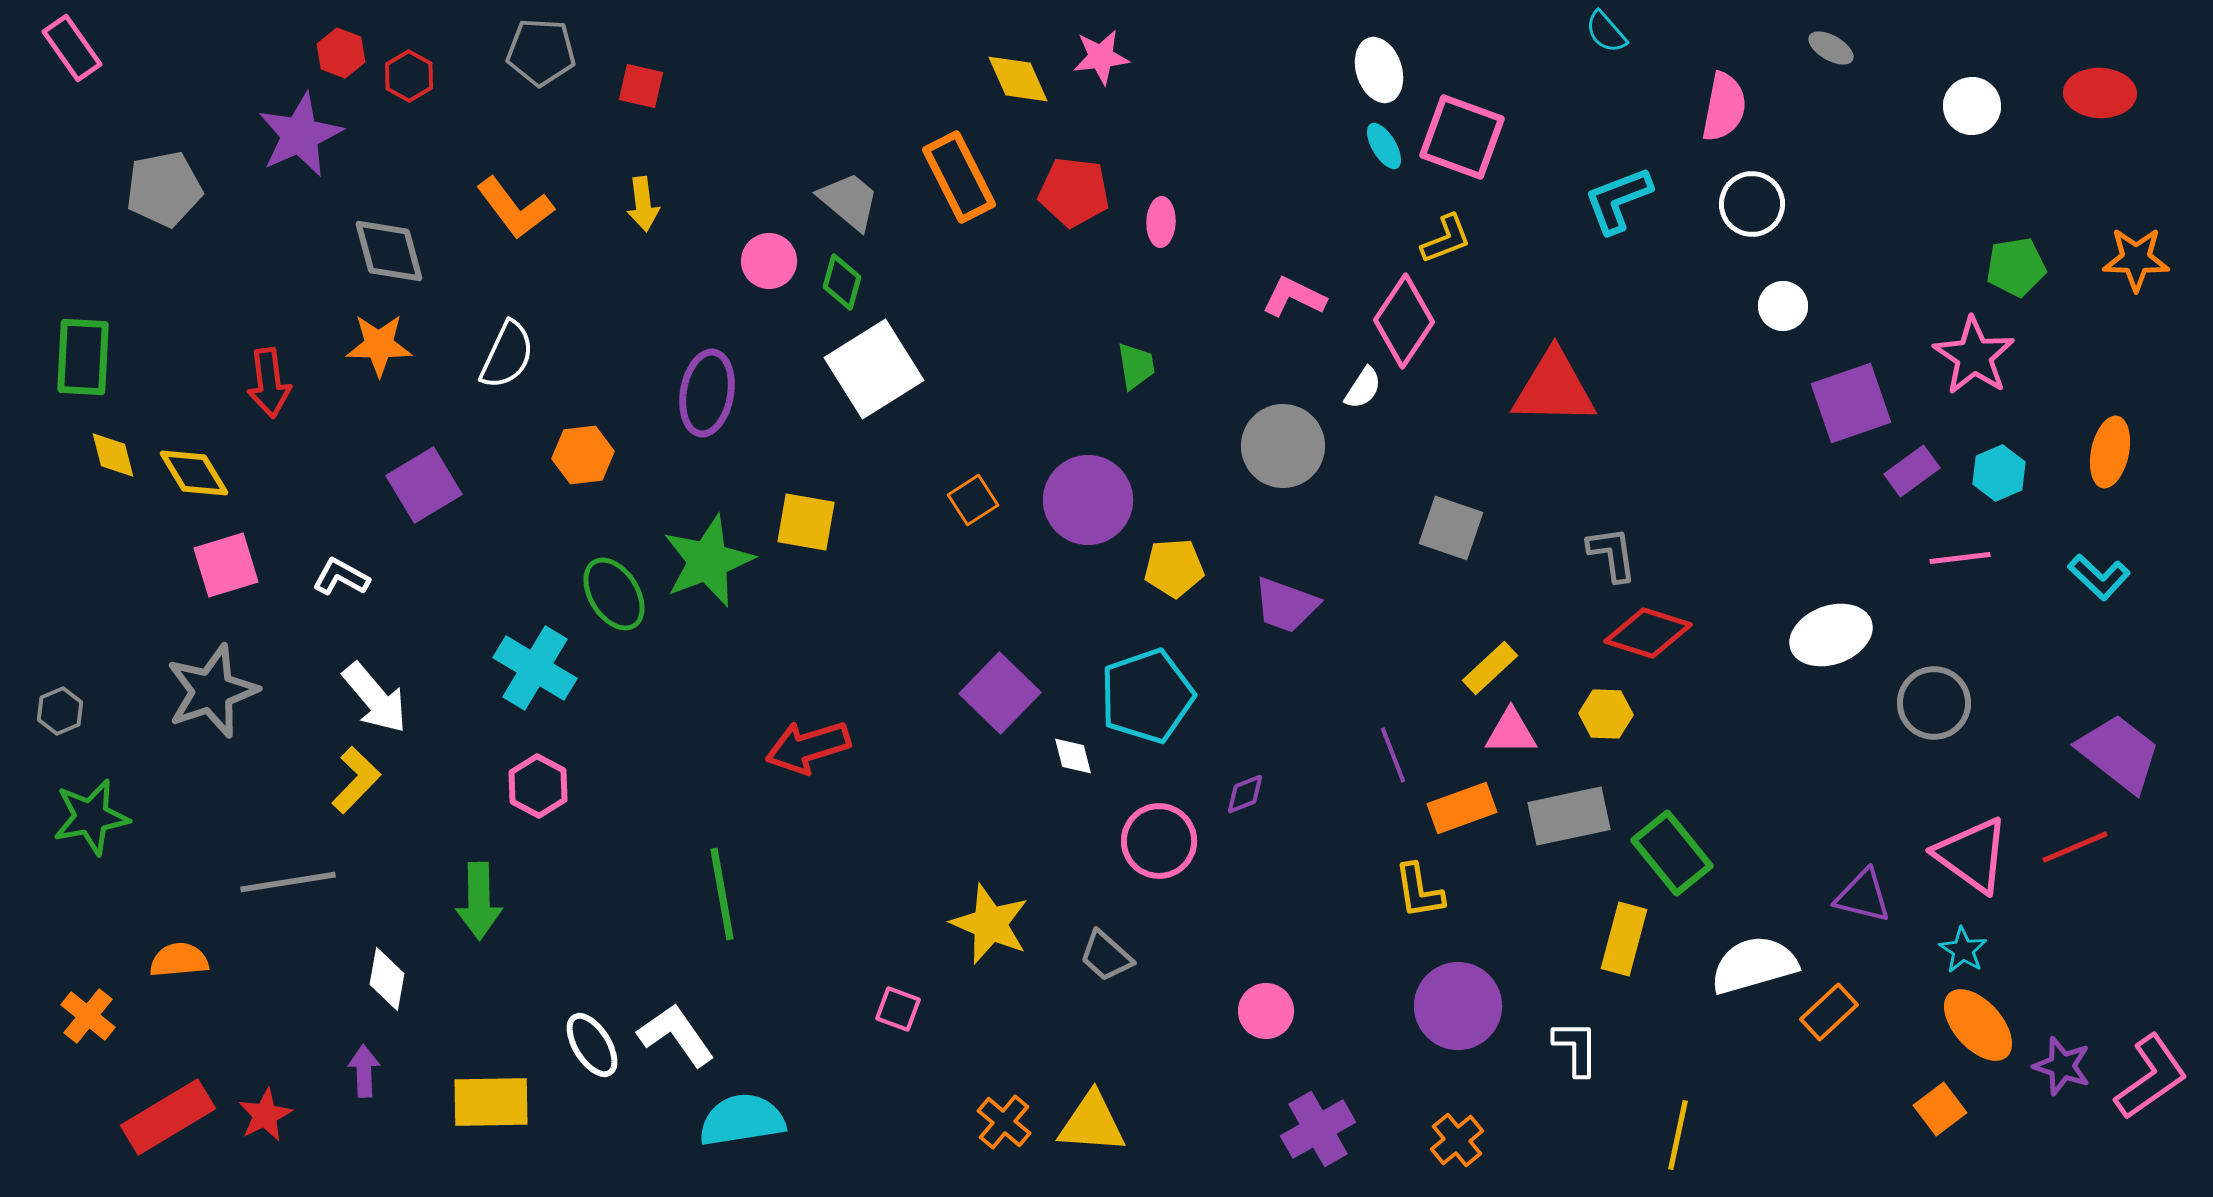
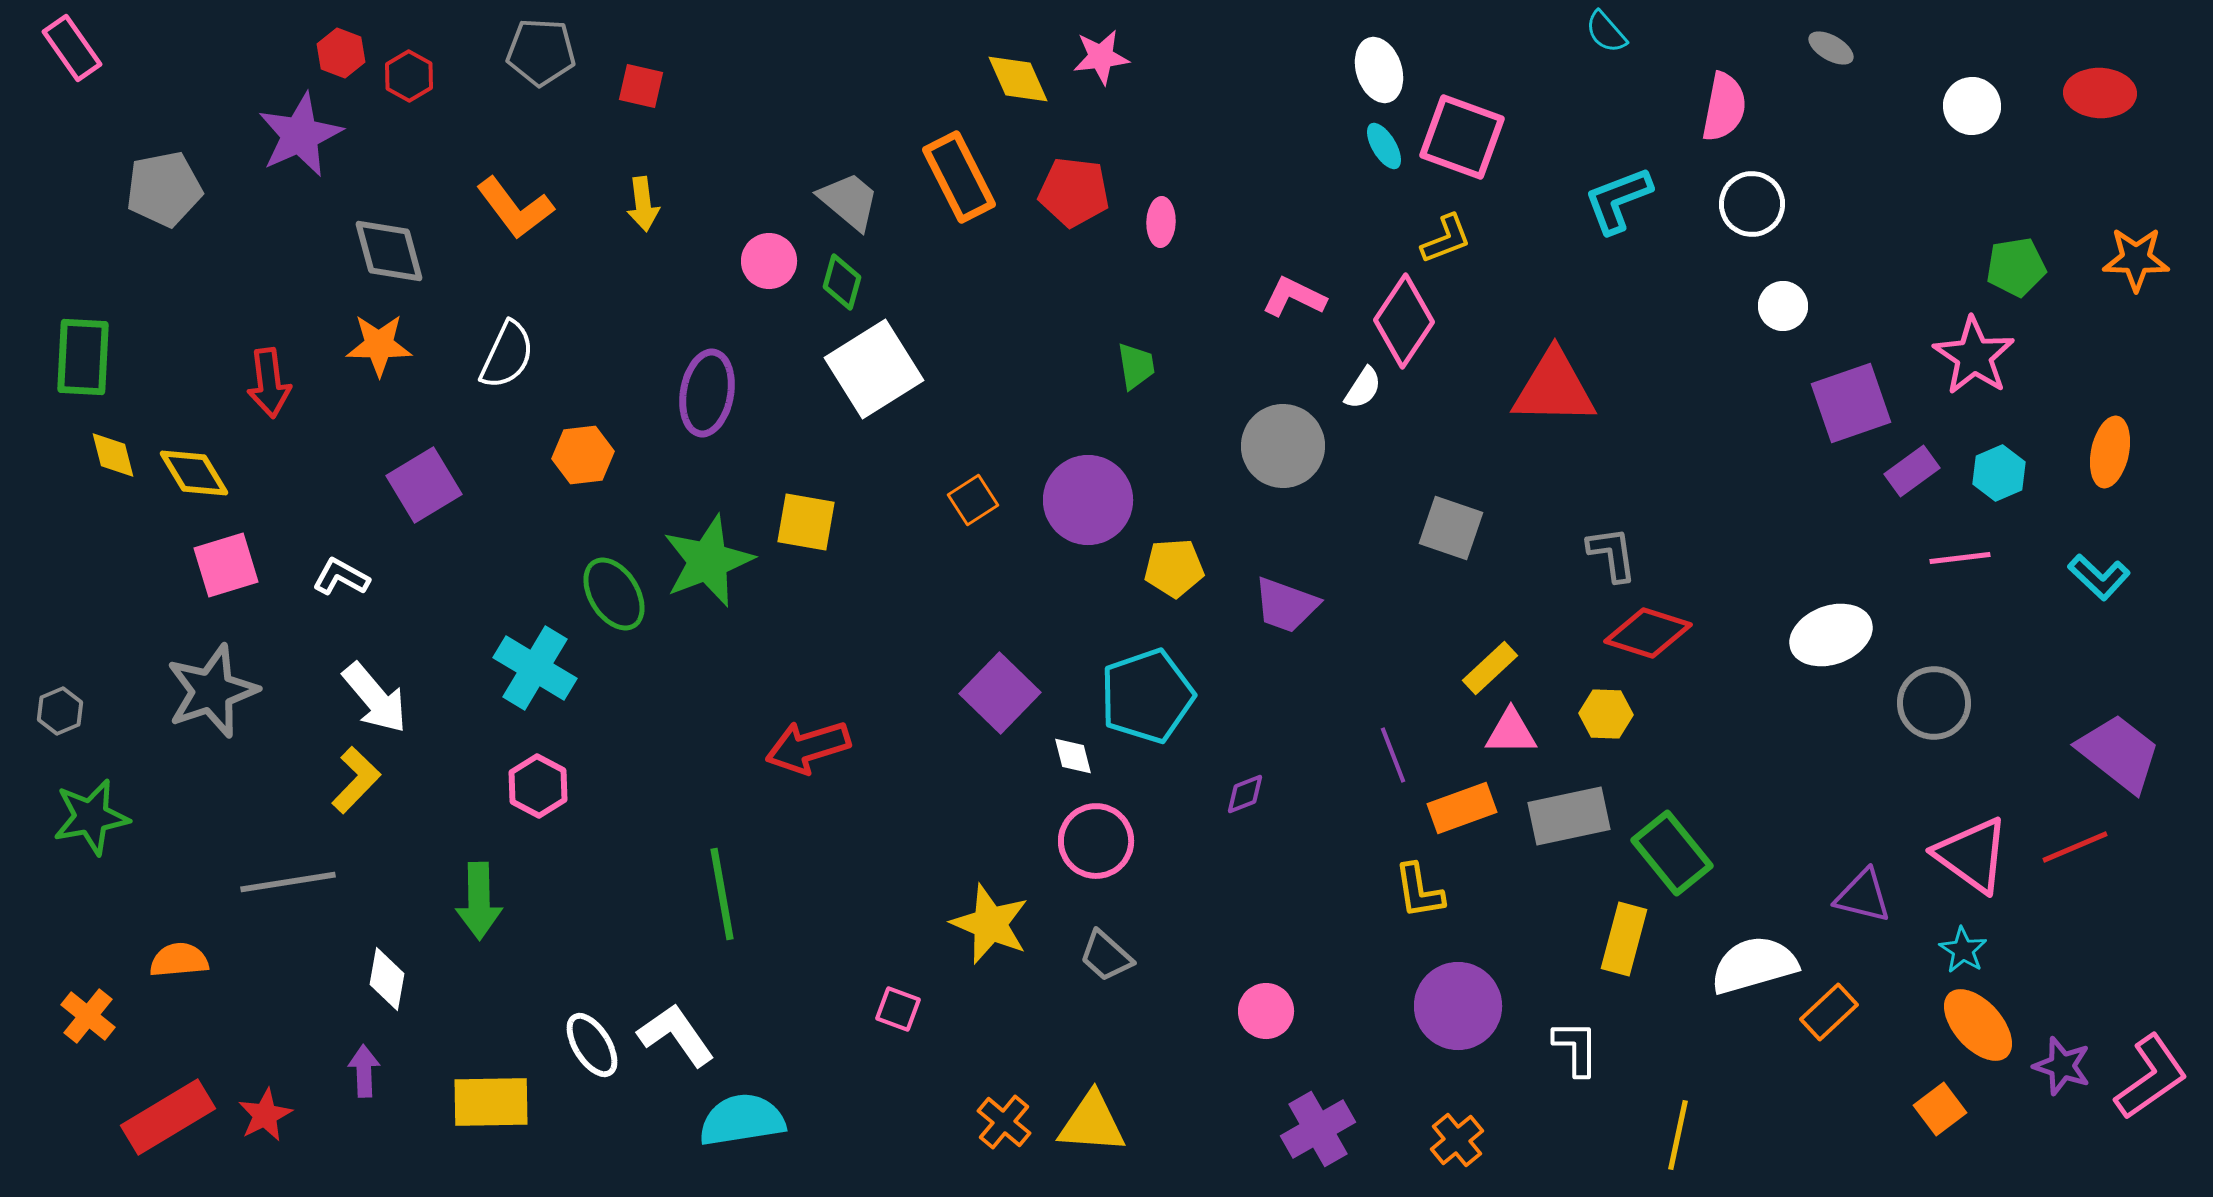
pink circle at (1159, 841): moved 63 px left
